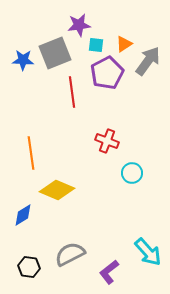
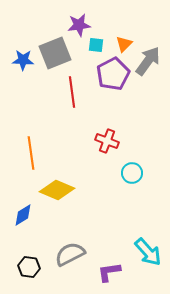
orange triangle: rotated 12 degrees counterclockwise
purple pentagon: moved 6 px right, 1 px down
purple L-shape: rotated 30 degrees clockwise
